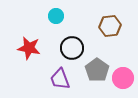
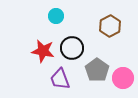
brown hexagon: rotated 20 degrees counterclockwise
red star: moved 14 px right, 3 px down
